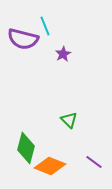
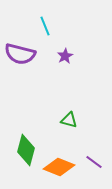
purple semicircle: moved 3 px left, 15 px down
purple star: moved 2 px right, 2 px down
green triangle: rotated 30 degrees counterclockwise
green diamond: moved 2 px down
orange diamond: moved 9 px right, 1 px down
